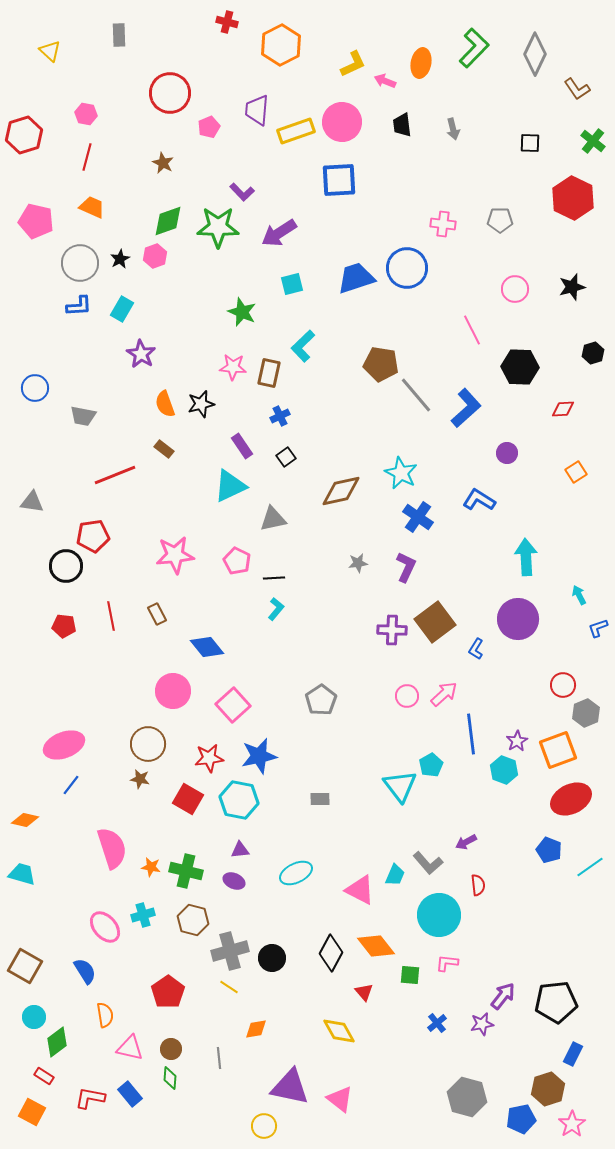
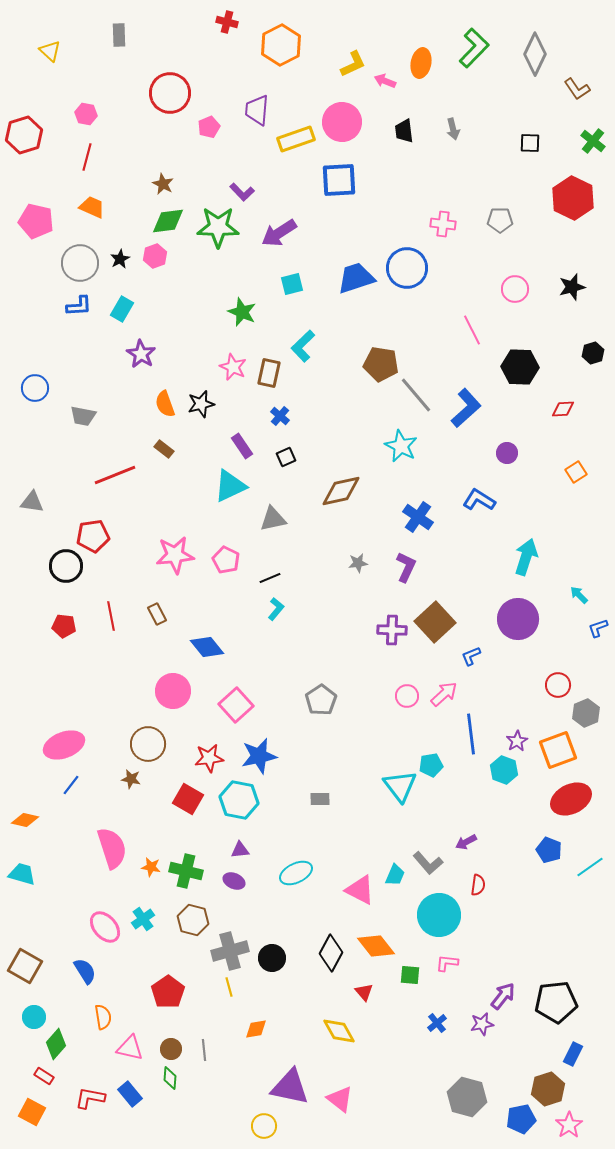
black trapezoid at (402, 125): moved 2 px right, 6 px down
yellow rectangle at (296, 131): moved 8 px down
brown star at (163, 163): moved 21 px down
green diamond at (168, 221): rotated 12 degrees clockwise
pink star at (233, 367): rotated 20 degrees clockwise
blue cross at (280, 416): rotated 24 degrees counterclockwise
black square at (286, 457): rotated 12 degrees clockwise
cyan star at (401, 473): moved 27 px up
cyan arrow at (526, 557): rotated 21 degrees clockwise
pink pentagon at (237, 561): moved 11 px left, 1 px up
black line at (274, 578): moved 4 px left; rotated 20 degrees counterclockwise
cyan arrow at (579, 595): rotated 18 degrees counterclockwise
brown square at (435, 622): rotated 6 degrees counterclockwise
blue L-shape at (476, 649): moved 5 px left, 7 px down; rotated 35 degrees clockwise
red circle at (563, 685): moved 5 px left
pink square at (233, 705): moved 3 px right
cyan pentagon at (431, 765): rotated 20 degrees clockwise
brown star at (140, 779): moved 9 px left
red semicircle at (478, 885): rotated 15 degrees clockwise
cyan cross at (143, 915): moved 4 px down; rotated 20 degrees counterclockwise
yellow line at (229, 987): rotated 42 degrees clockwise
orange semicircle at (105, 1015): moved 2 px left, 2 px down
green diamond at (57, 1042): moved 1 px left, 2 px down; rotated 12 degrees counterclockwise
gray line at (219, 1058): moved 15 px left, 8 px up
pink star at (572, 1124): moved 3 px left, 1 px down
